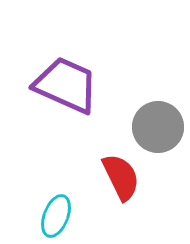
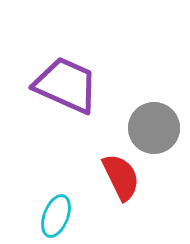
gray circle: moved 4 px left, 1 px down
